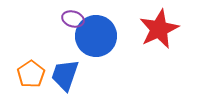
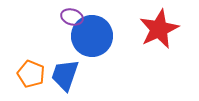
purple ellipse: moved 1 px left, 2 px up
blue circle: moved 4 px left
orange pentagon: rotated 16 degrees counterclockwise
